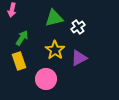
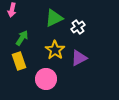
green triangle: rotated 12 degrees counterclockwise
